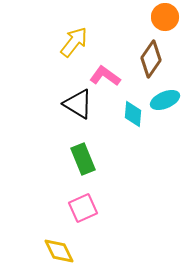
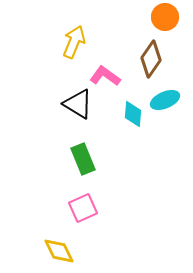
yellow arrow: rotated 16 degrees counterclockwise
